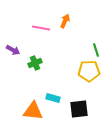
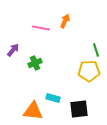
purple arrow: rotated 80 degrees counterclockwise
